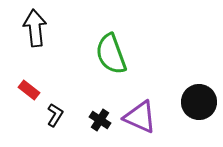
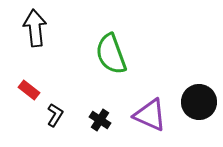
purple triangle: moved 10 px right, 2 px up
